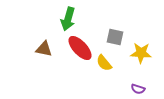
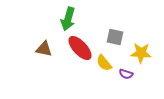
purple semicircle: moved 12 px left, 15 px up
